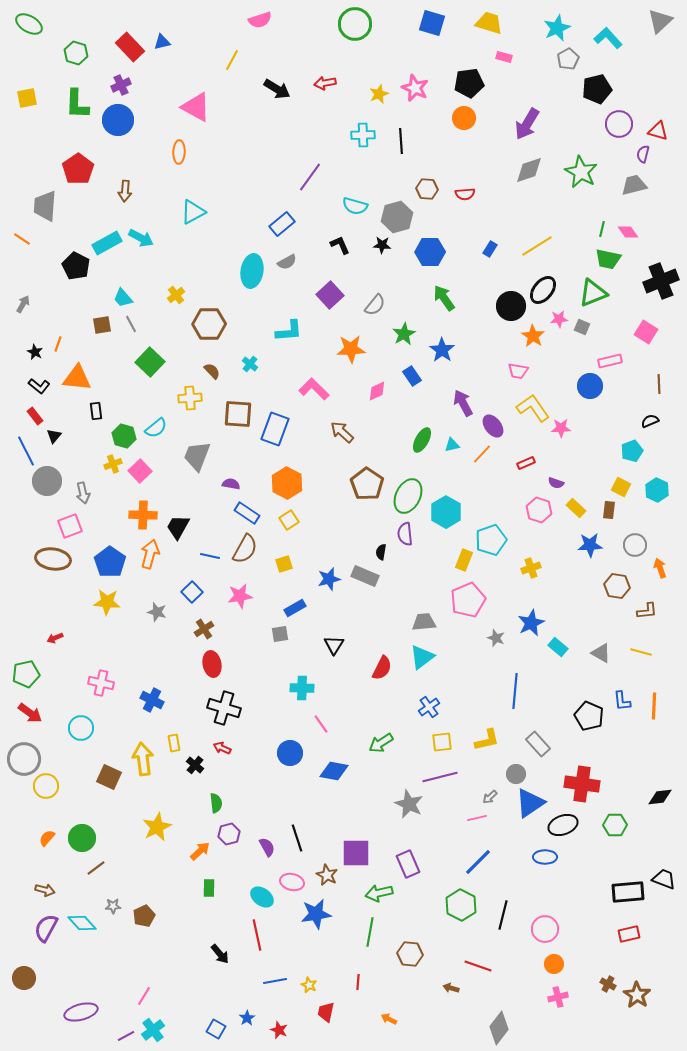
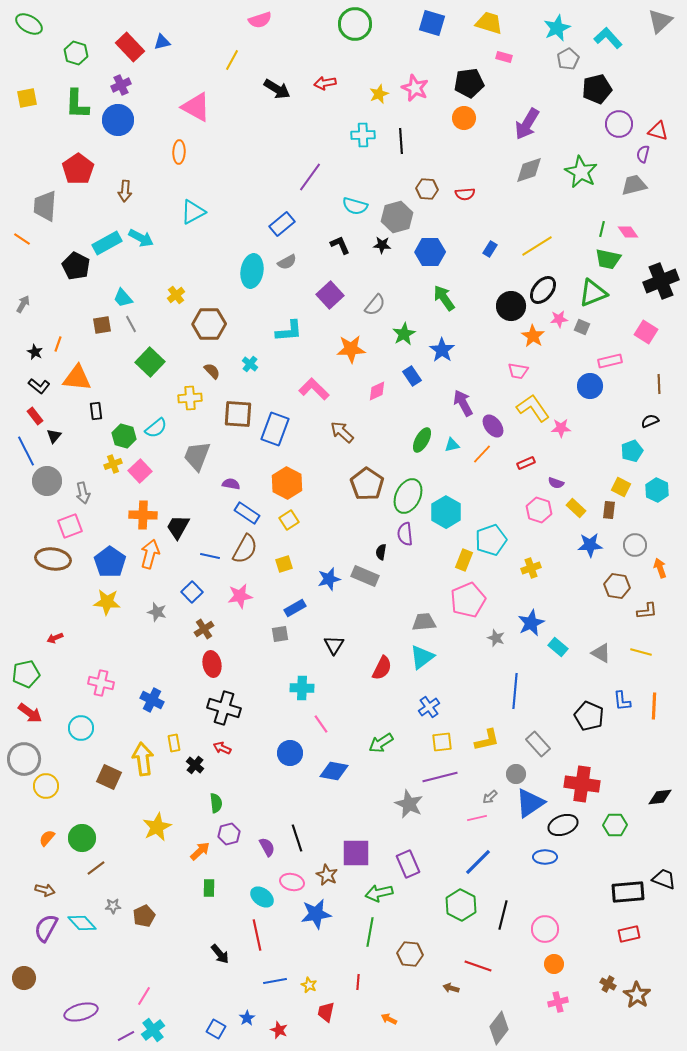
pink cross at (558, 997): moved 5 px down
